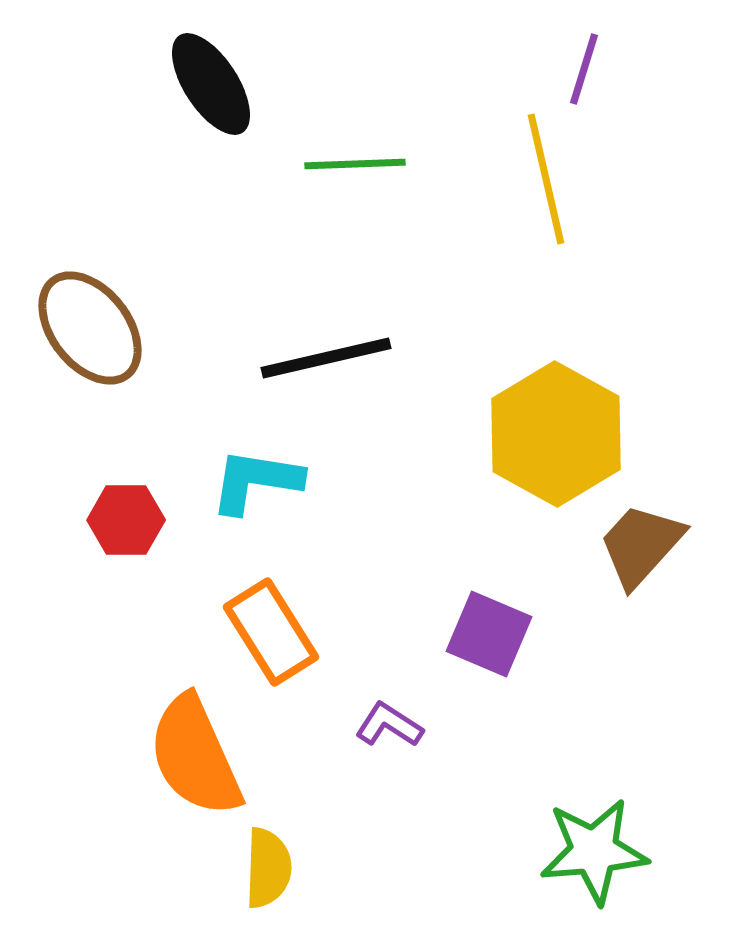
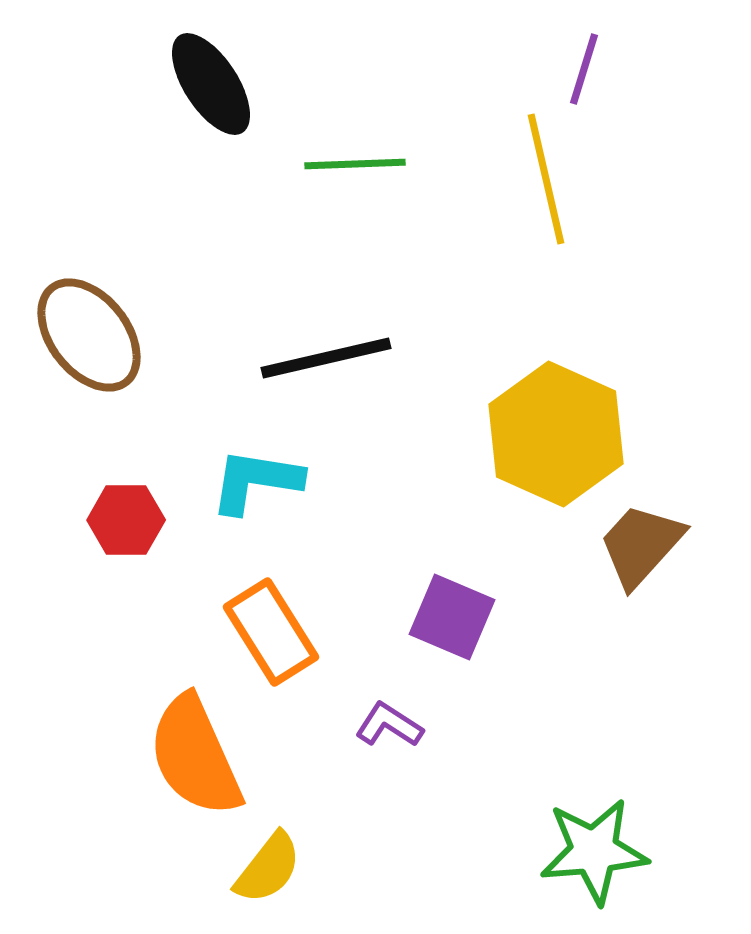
brown ellipse: moved 1 px left, 7 px down
yellow hexagon: rotated 5 degrees counterclockwise
purple square: moved 37 px left, 17 px up
yellow semicircle: rotated 36 degrees clockwise
